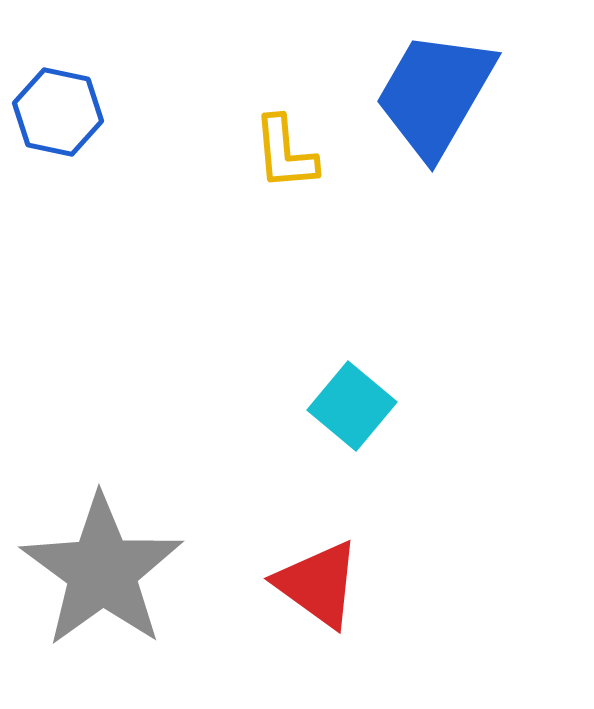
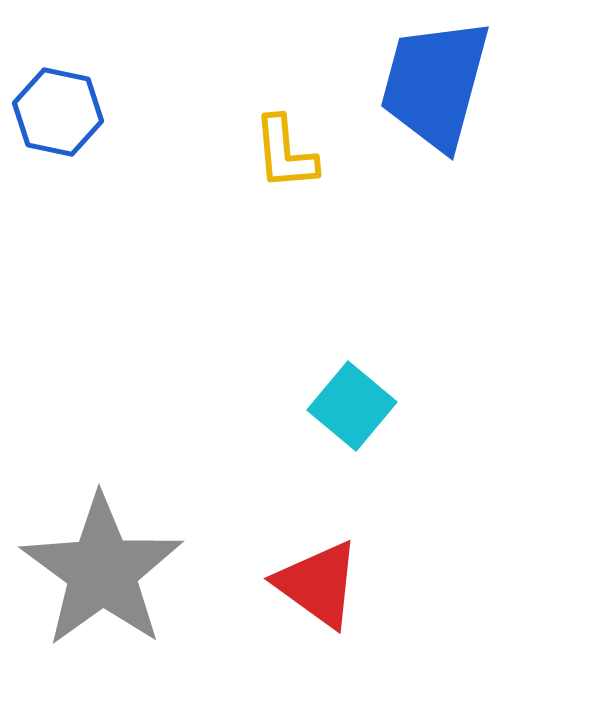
blue trapezoid: moved 10 px up; rotated 15 degrees counterclockwise
